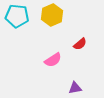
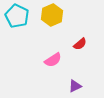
cyan pentagon: rotated 20 degrees clockwise
purple triangle: moved 2 px up; rotated 16 degrees counterclockwise
